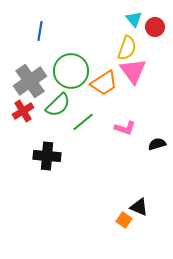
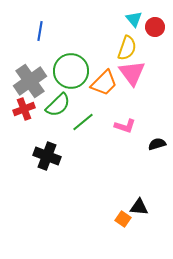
pink triangle: moved 1 px left, 2 px down
orange trapezoid: rotated 12 degrees counterclockwise
red cross: moved 1 px right, 2 px up; rotated 10 degrees clockwise
pink L-shape: moved 2 px up
black cross: rotated 16 degrees clockwise
black triangle: rotated 18 degrees counterclockwise
orange square: moved 1 px left, 1 px up
